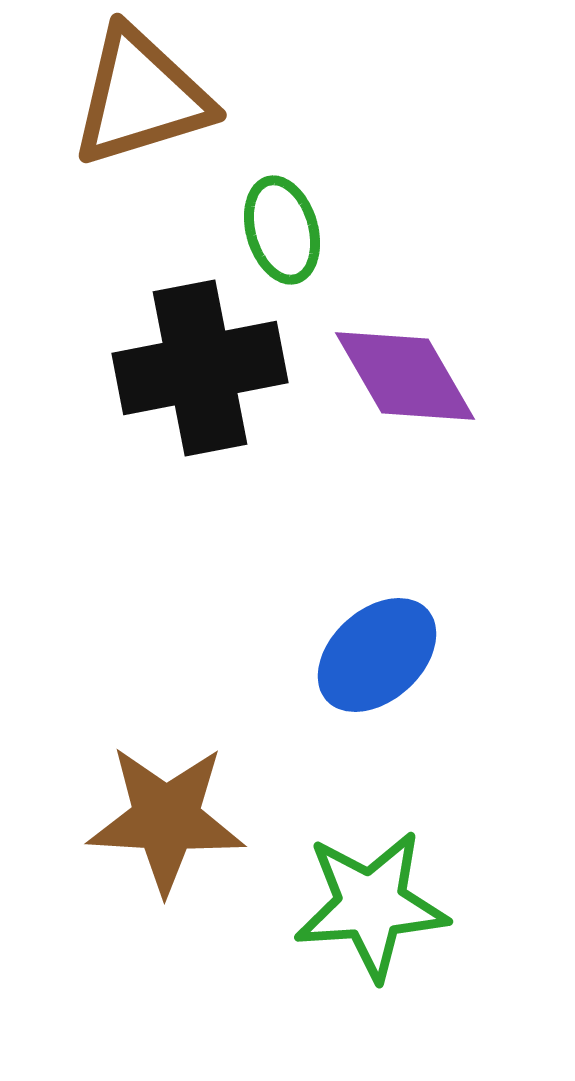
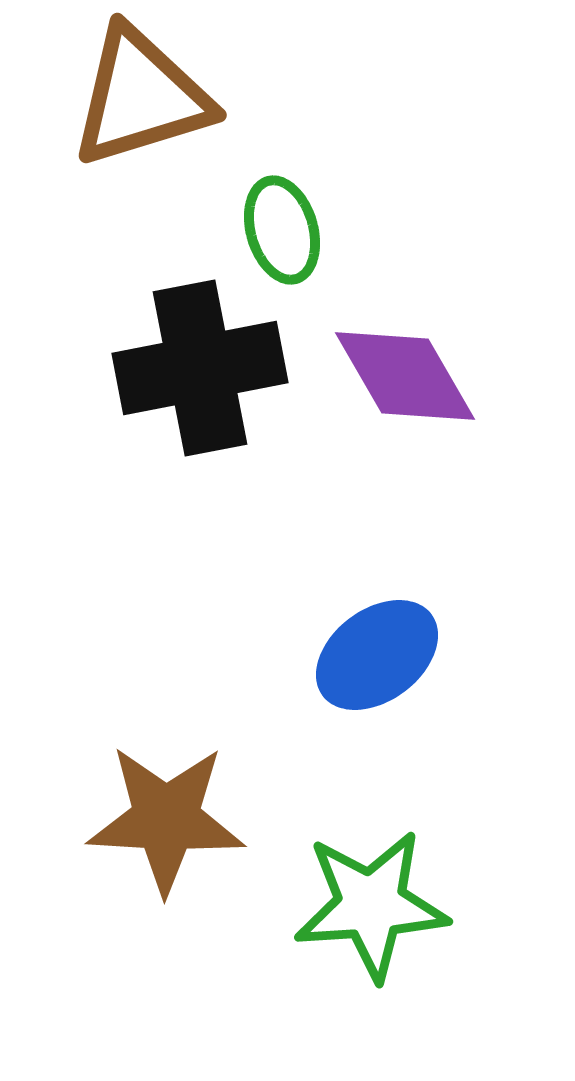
blue ellipse: rotated 5 degrees clockwise
